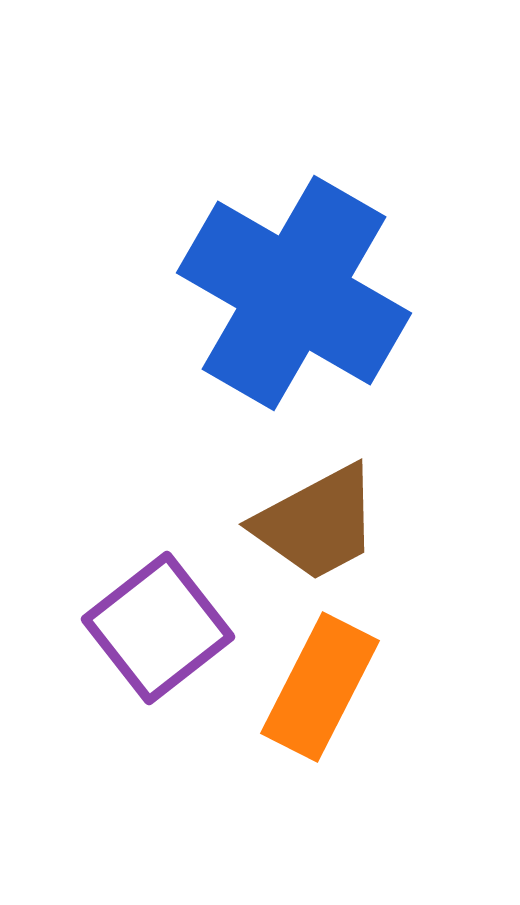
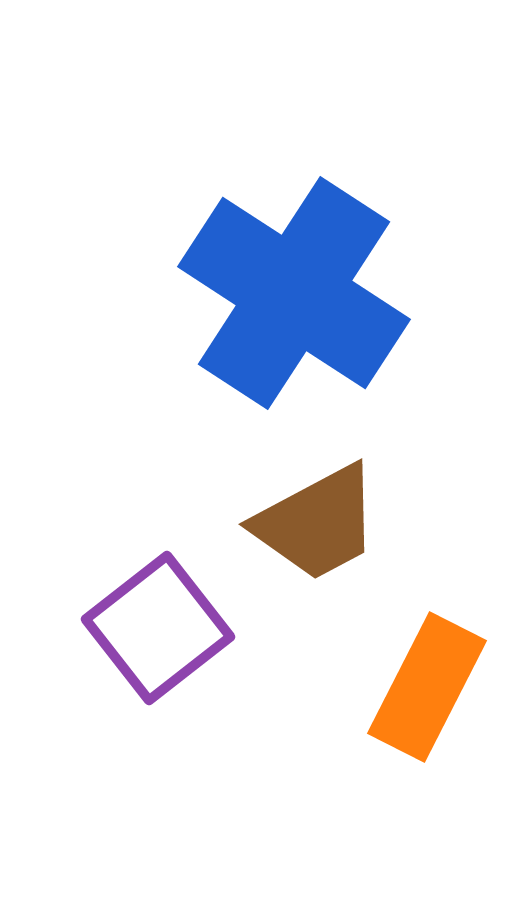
blue cross: rotated 3 degrees clockwise
orange rectangle: moved 107 px right
